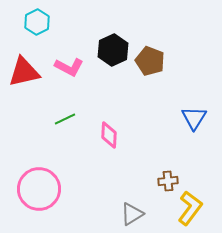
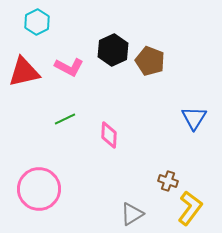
brown cross: rotated 24 degrees clockwise
